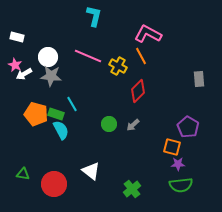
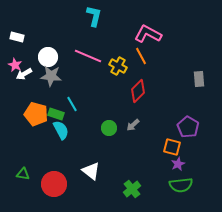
green circle: moved 4 px down
purple star: rotated 24 degrees counterclockwise
